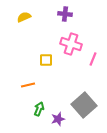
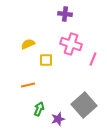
yellow semicircle: moved 4 px right, 27 px down
